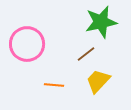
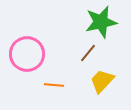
pink circle: moved 10 px down
brown line: moved 2 px right, 1 px up; rotated 12 degrees counterclockwise
yellow trapezoid: moved 4 px right
